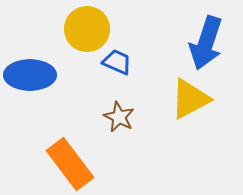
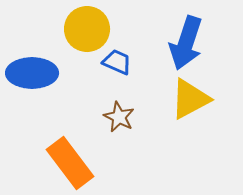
blue arrow: moved 20 px left
blue ellipse: moved 2 px right, 2 px up
orange rectangle: moved 1 px up
